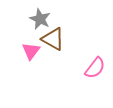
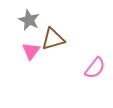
gray star: moved 11 px left, 1 px down
brown triangle: rotated 45 degrees counterclockwise
